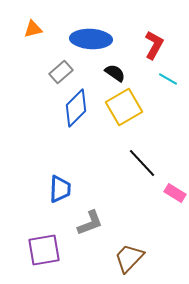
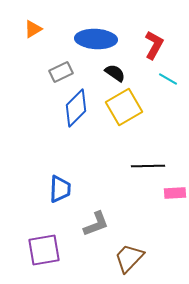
orange triangle: rotated 18 degrees counterclockwise
blue ellipse: moved 5 px right
gray rectangle: rotated 15 degrees clockwise
black line: moved 6 px right, 3 px down; rotated 48 degrees counterclockwise
pink rectangle: rotated 35 degrees counterclockwise
gray L-shape: moved 6 px right, 1 px down
